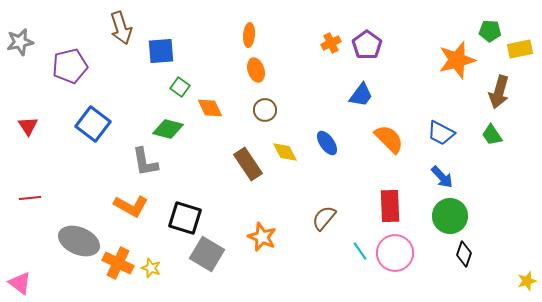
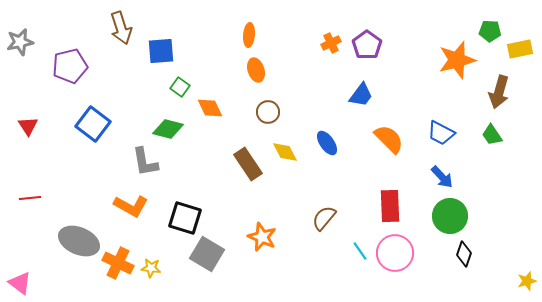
brown circle at (265, 110): moved 3 px right, 2 px down
yellow star at (151, 268): rotated 12 degrees counterclockwise
